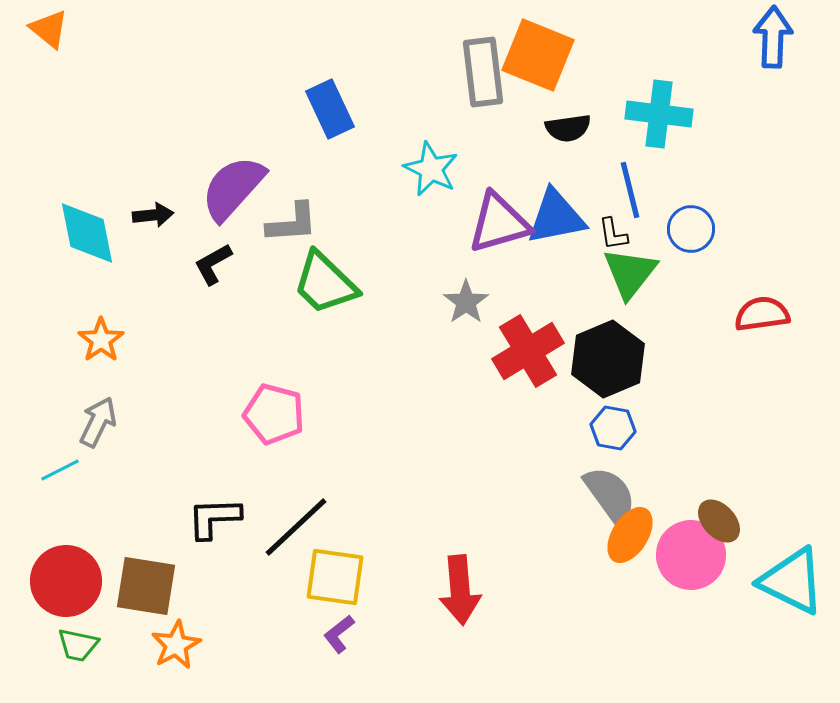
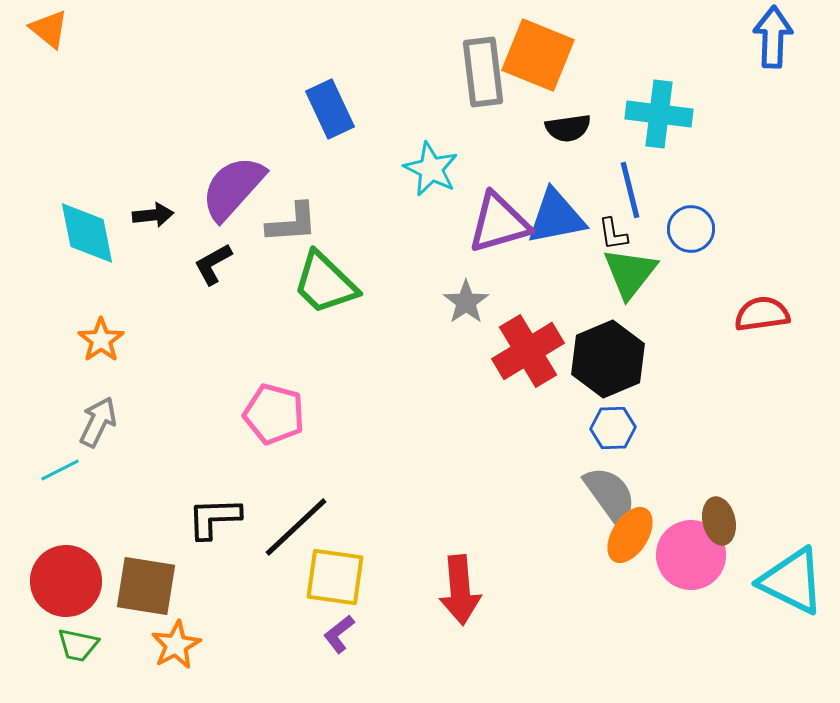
blue hexagon at (613, 428): rotated 12 degrees counterclockwise
brown ellipse at (719, 521): rotated 30 degrees clockwise
